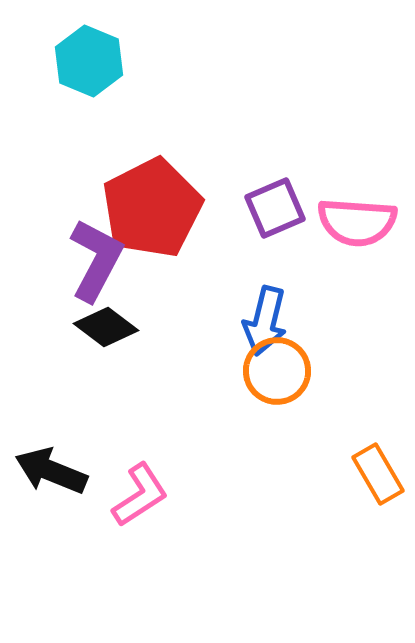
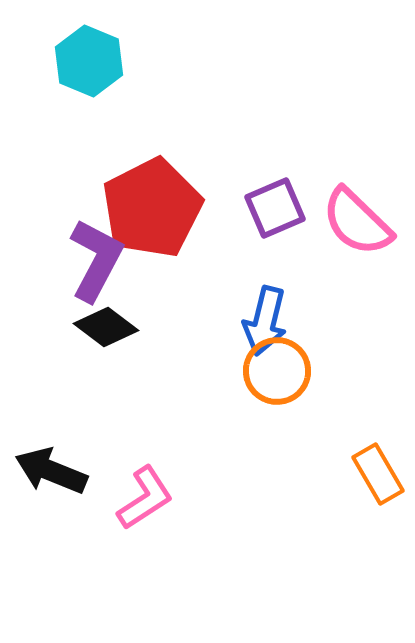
pink semicircle: rotated 40 degrees clockwise
pink L-shape: moved 5 px right, 3 px down
